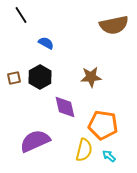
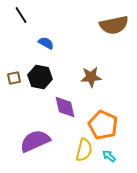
black hexagon: rotated 20 degrees counterclockwise
orange pentagon: rotated 16 degrees clockwise
